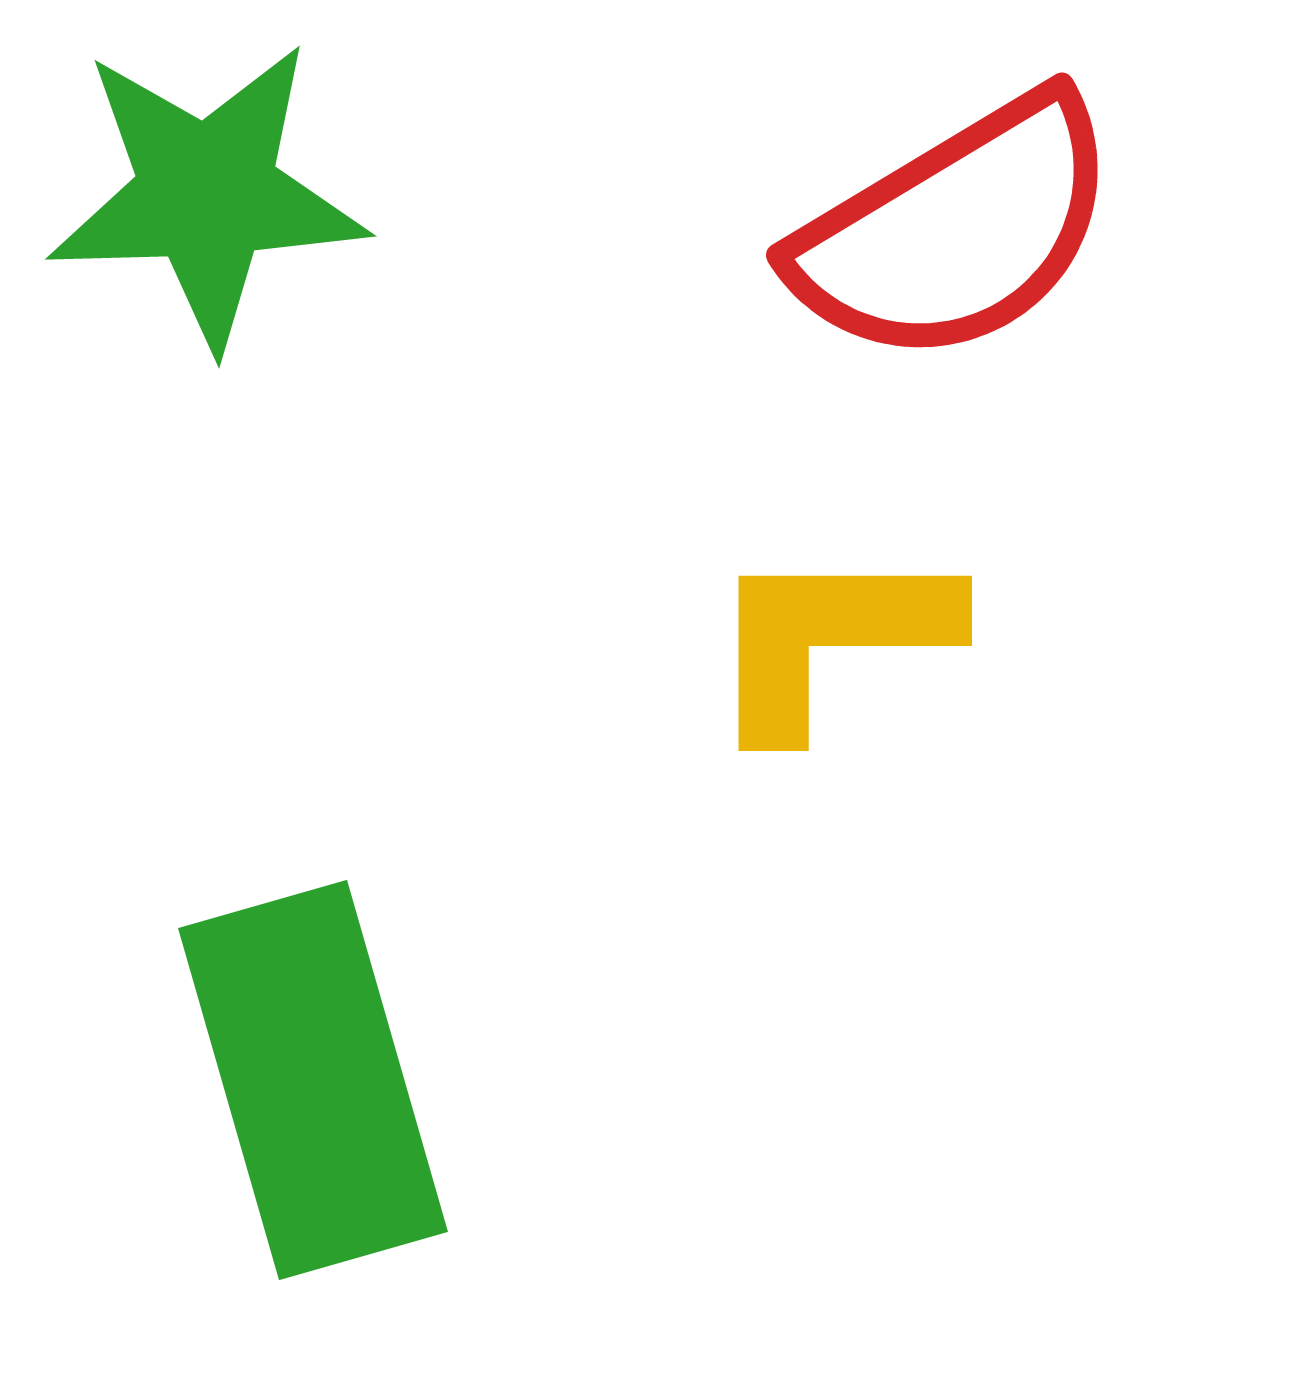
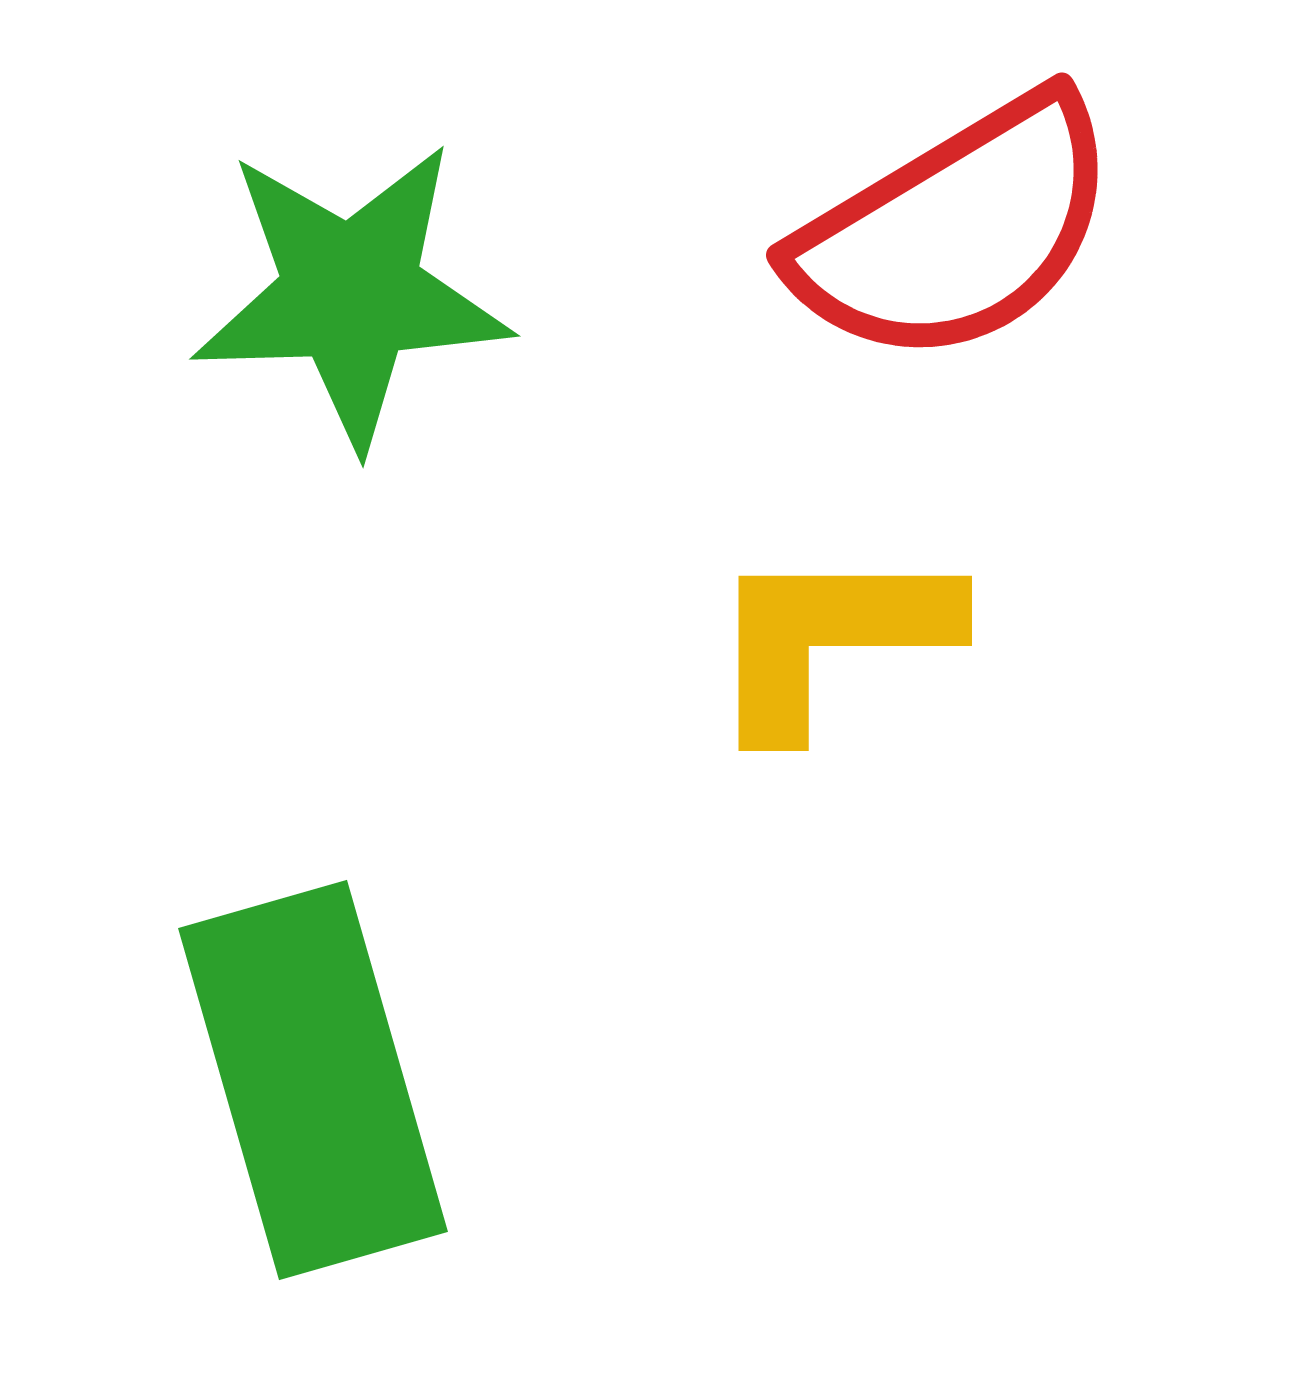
green star: moved 144 px right, 100 px down
